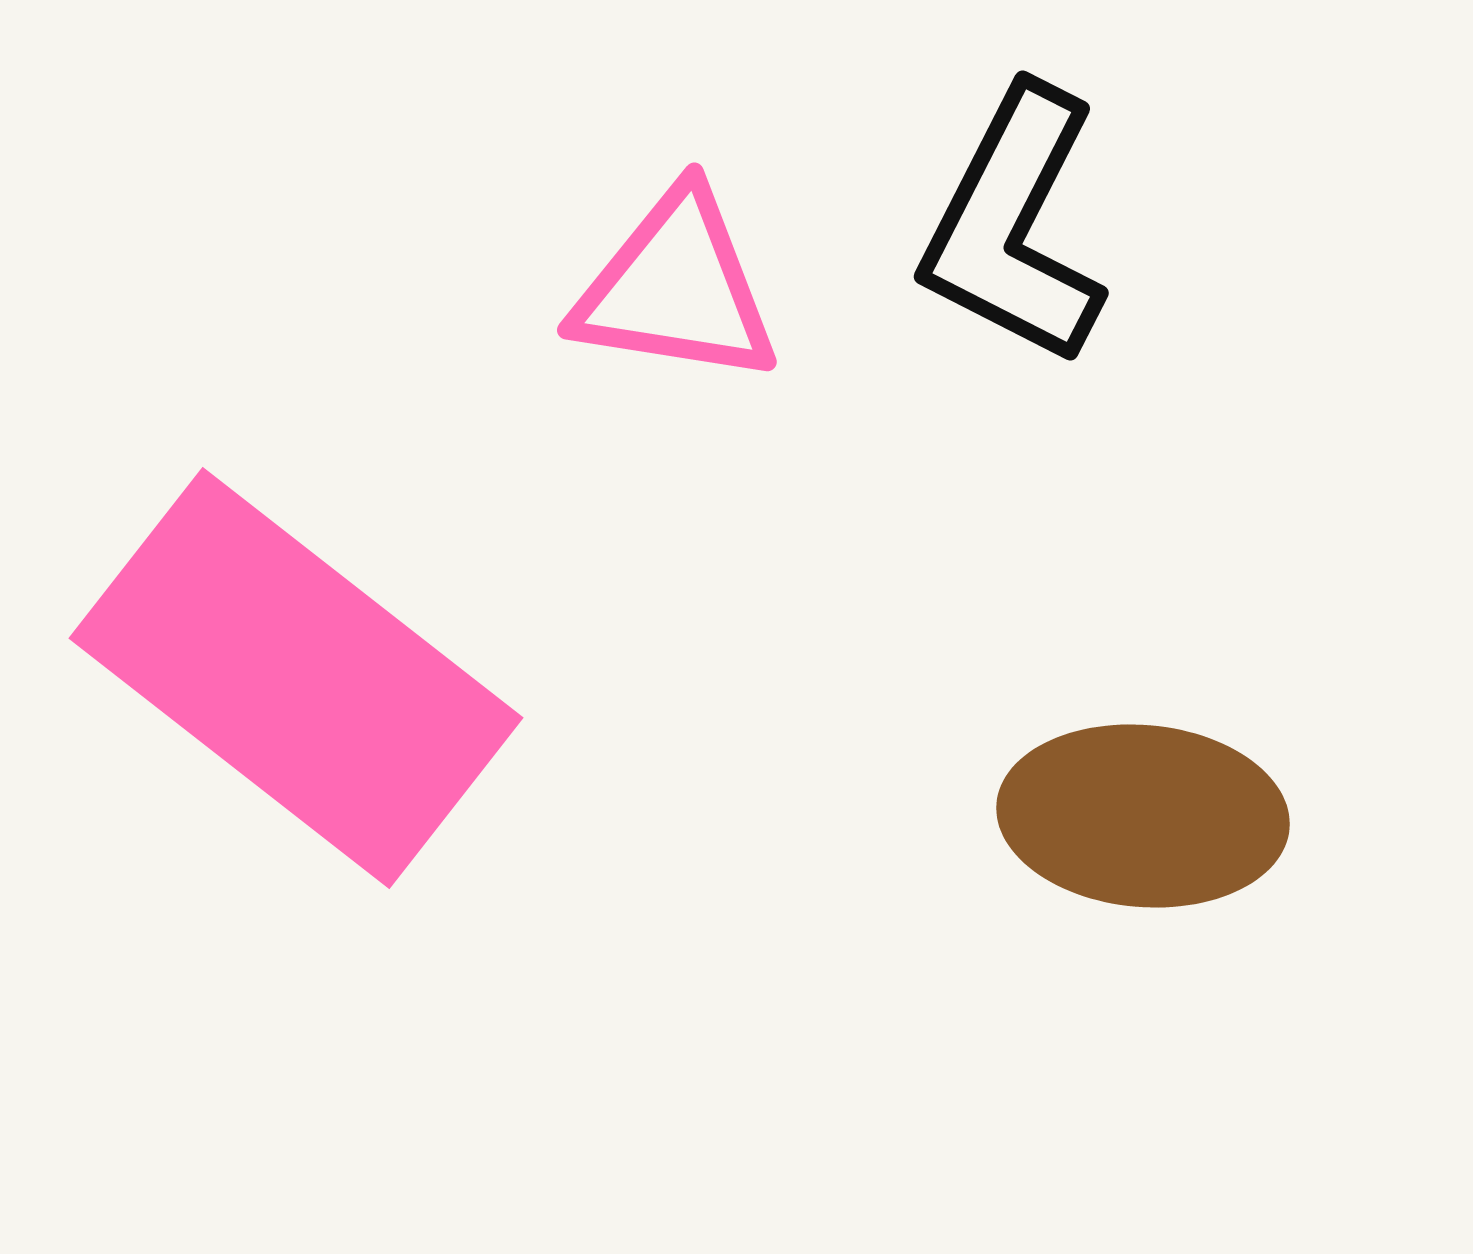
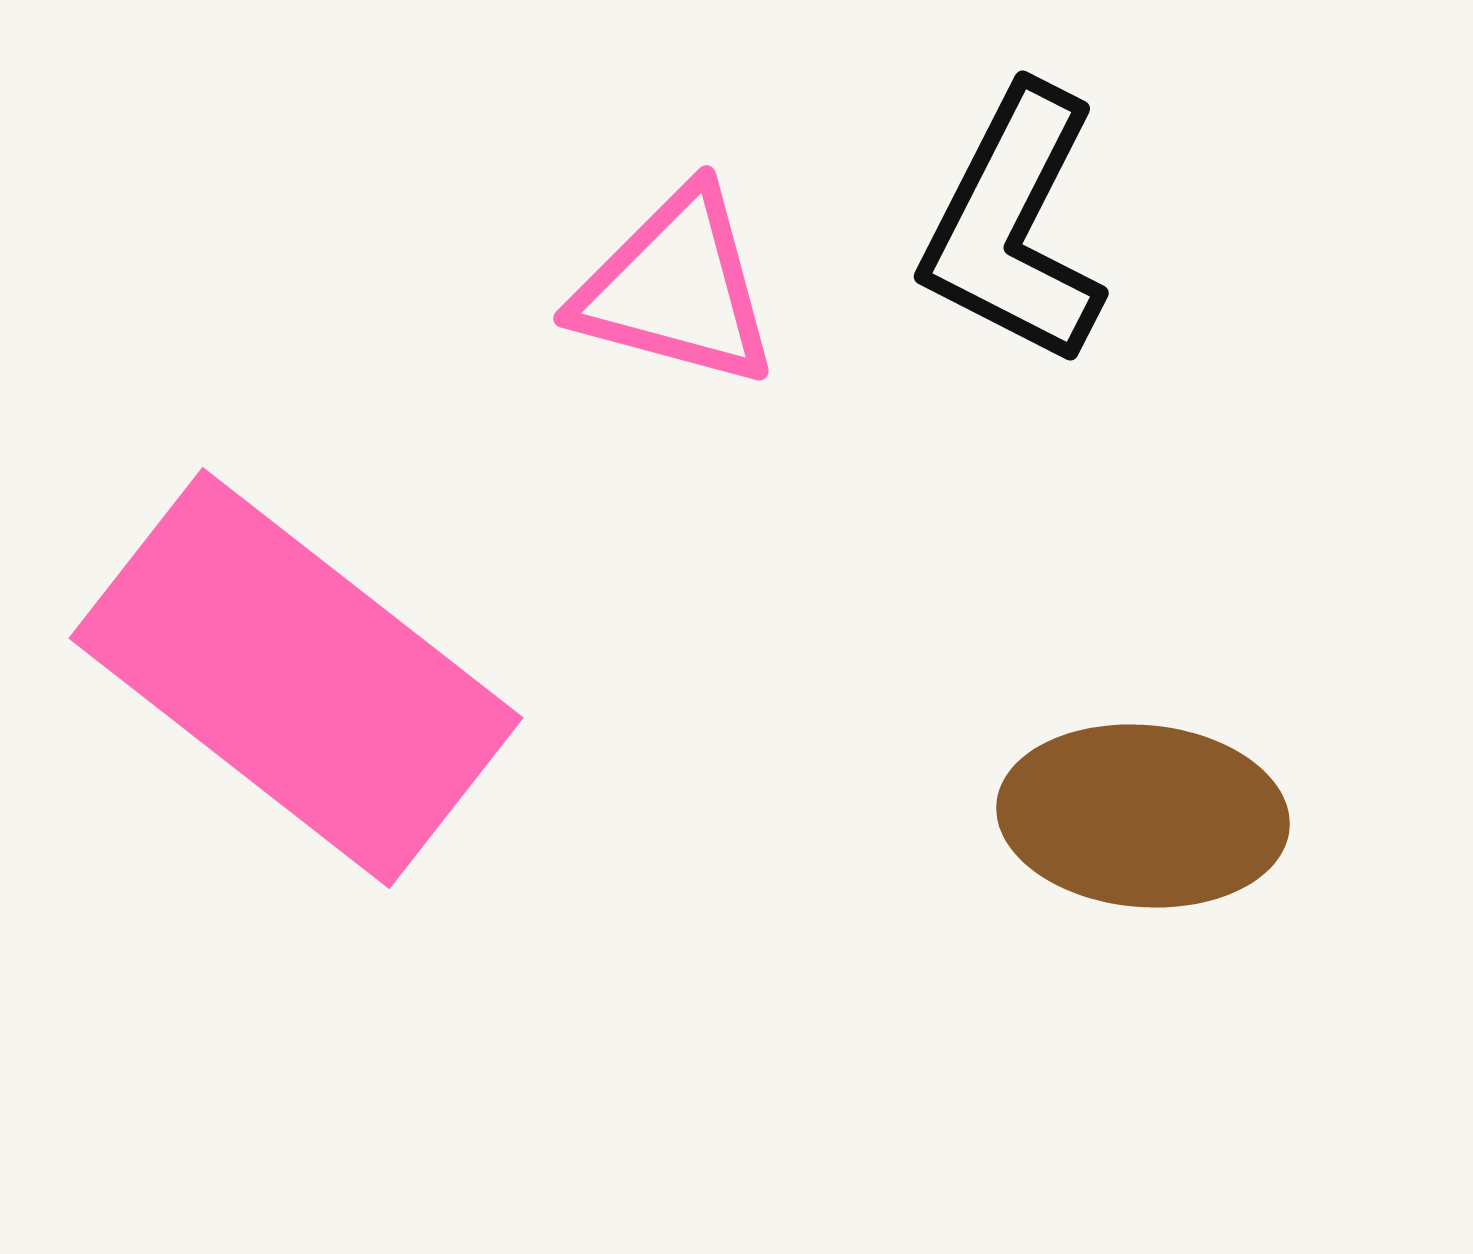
pink triangle: rotated 6 degrees clockwise
